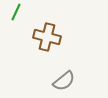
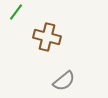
green line: rotated 12 degrees clockwise
